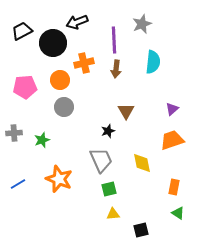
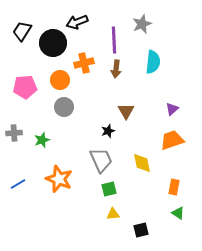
black trapezoid: rotated 30 degrees counterclockwise
